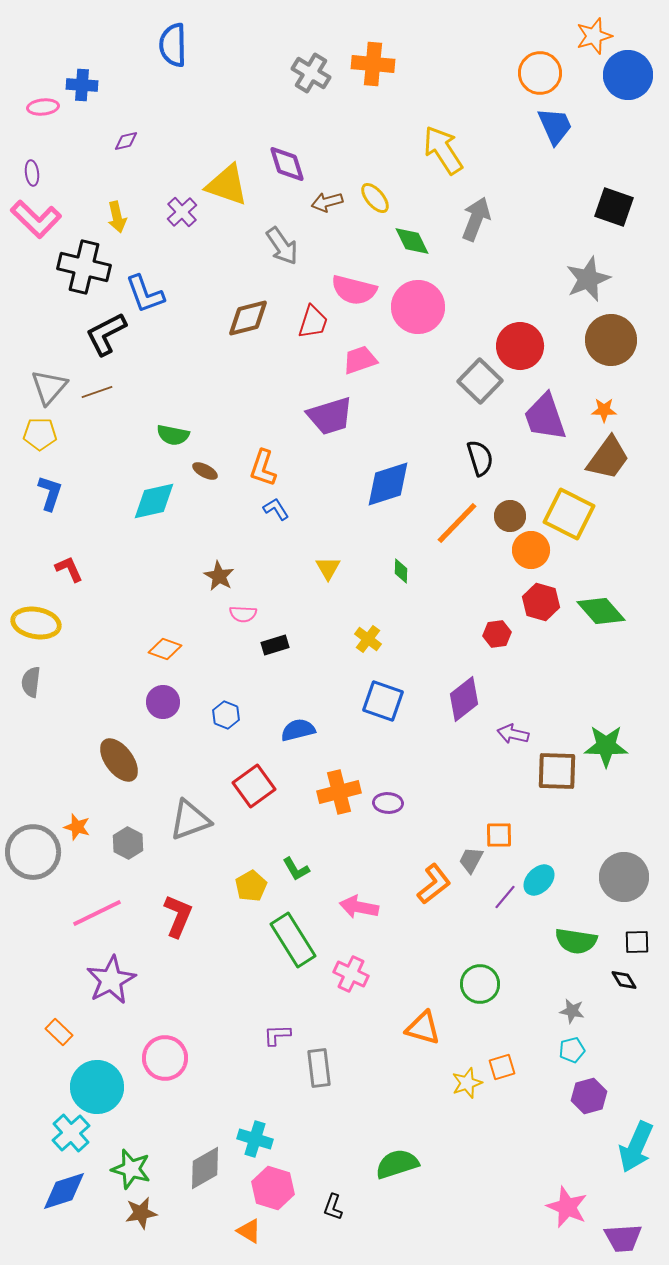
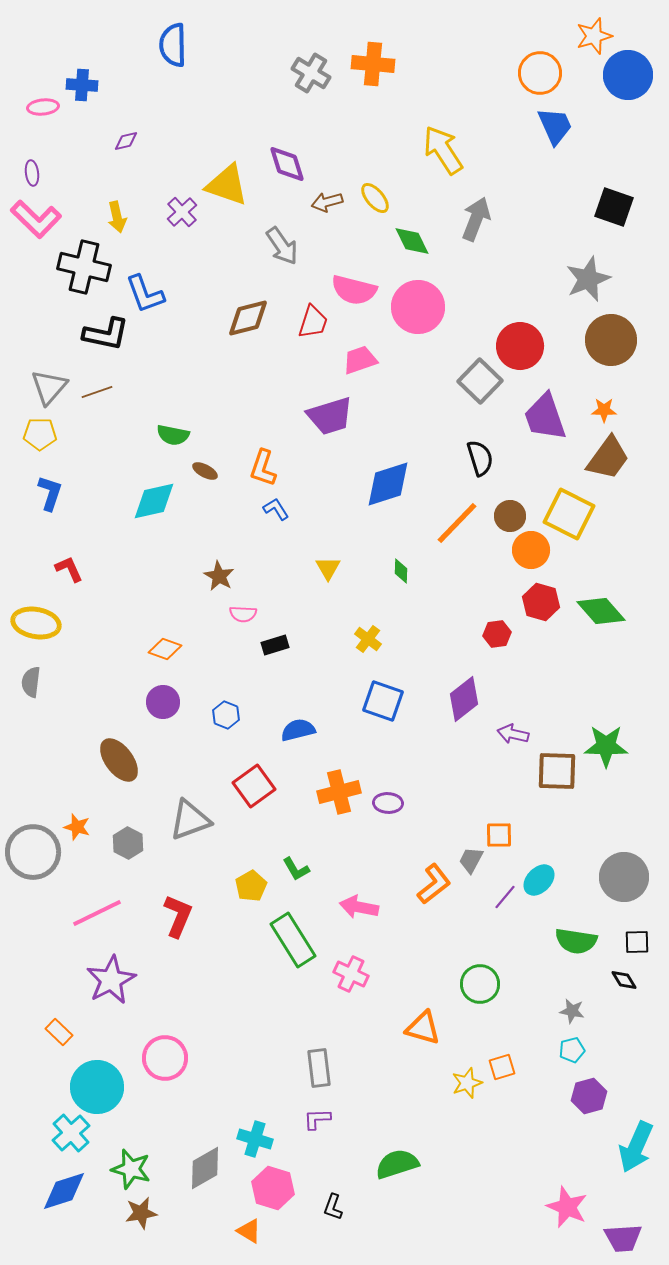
black L-shape at (106, 334): rotated 141 degrees counterclockwise
purple L-shape at (277, 1035): moved 40 px right, 84 px down
